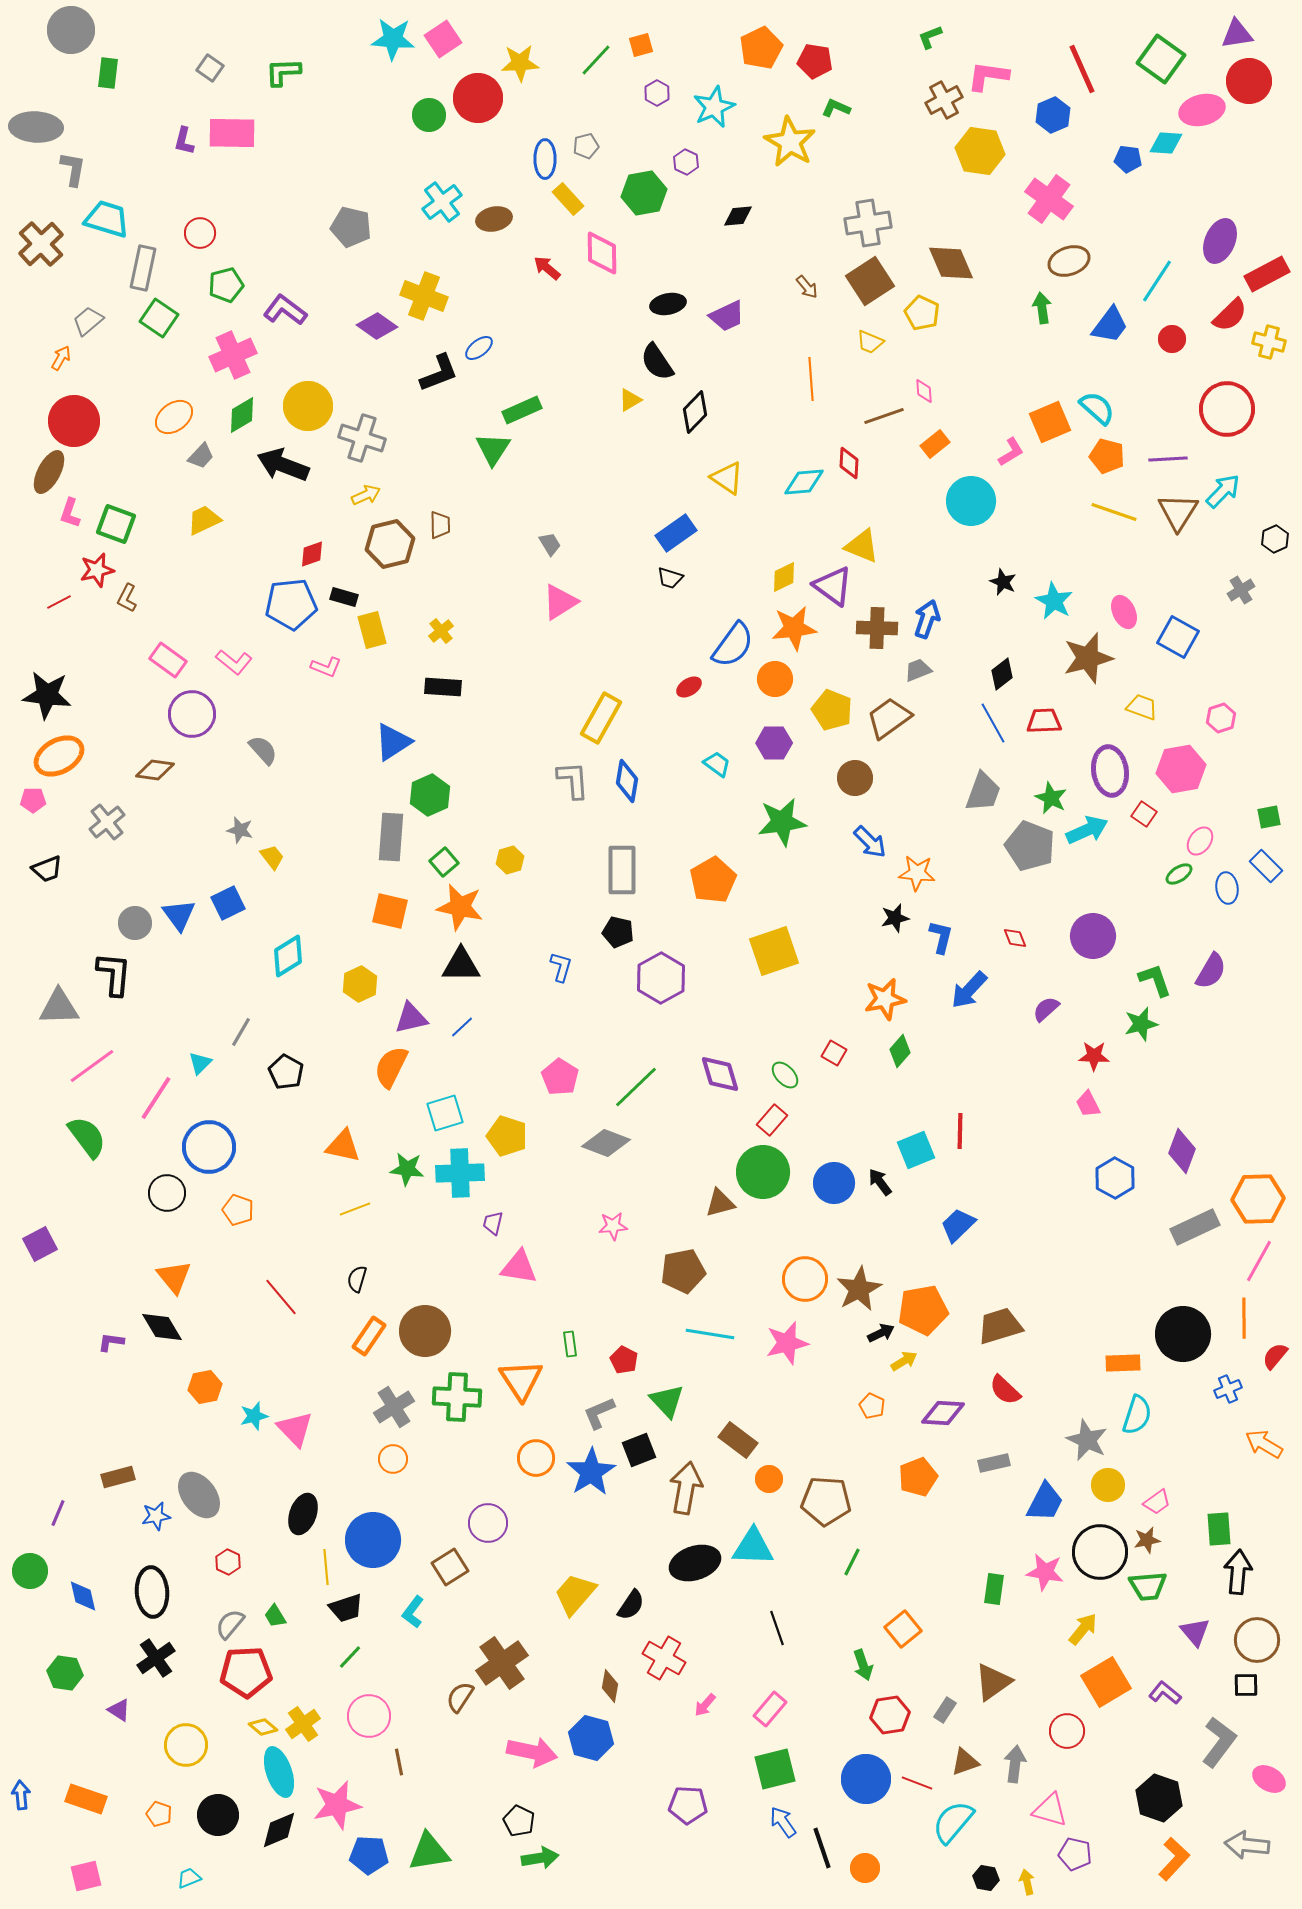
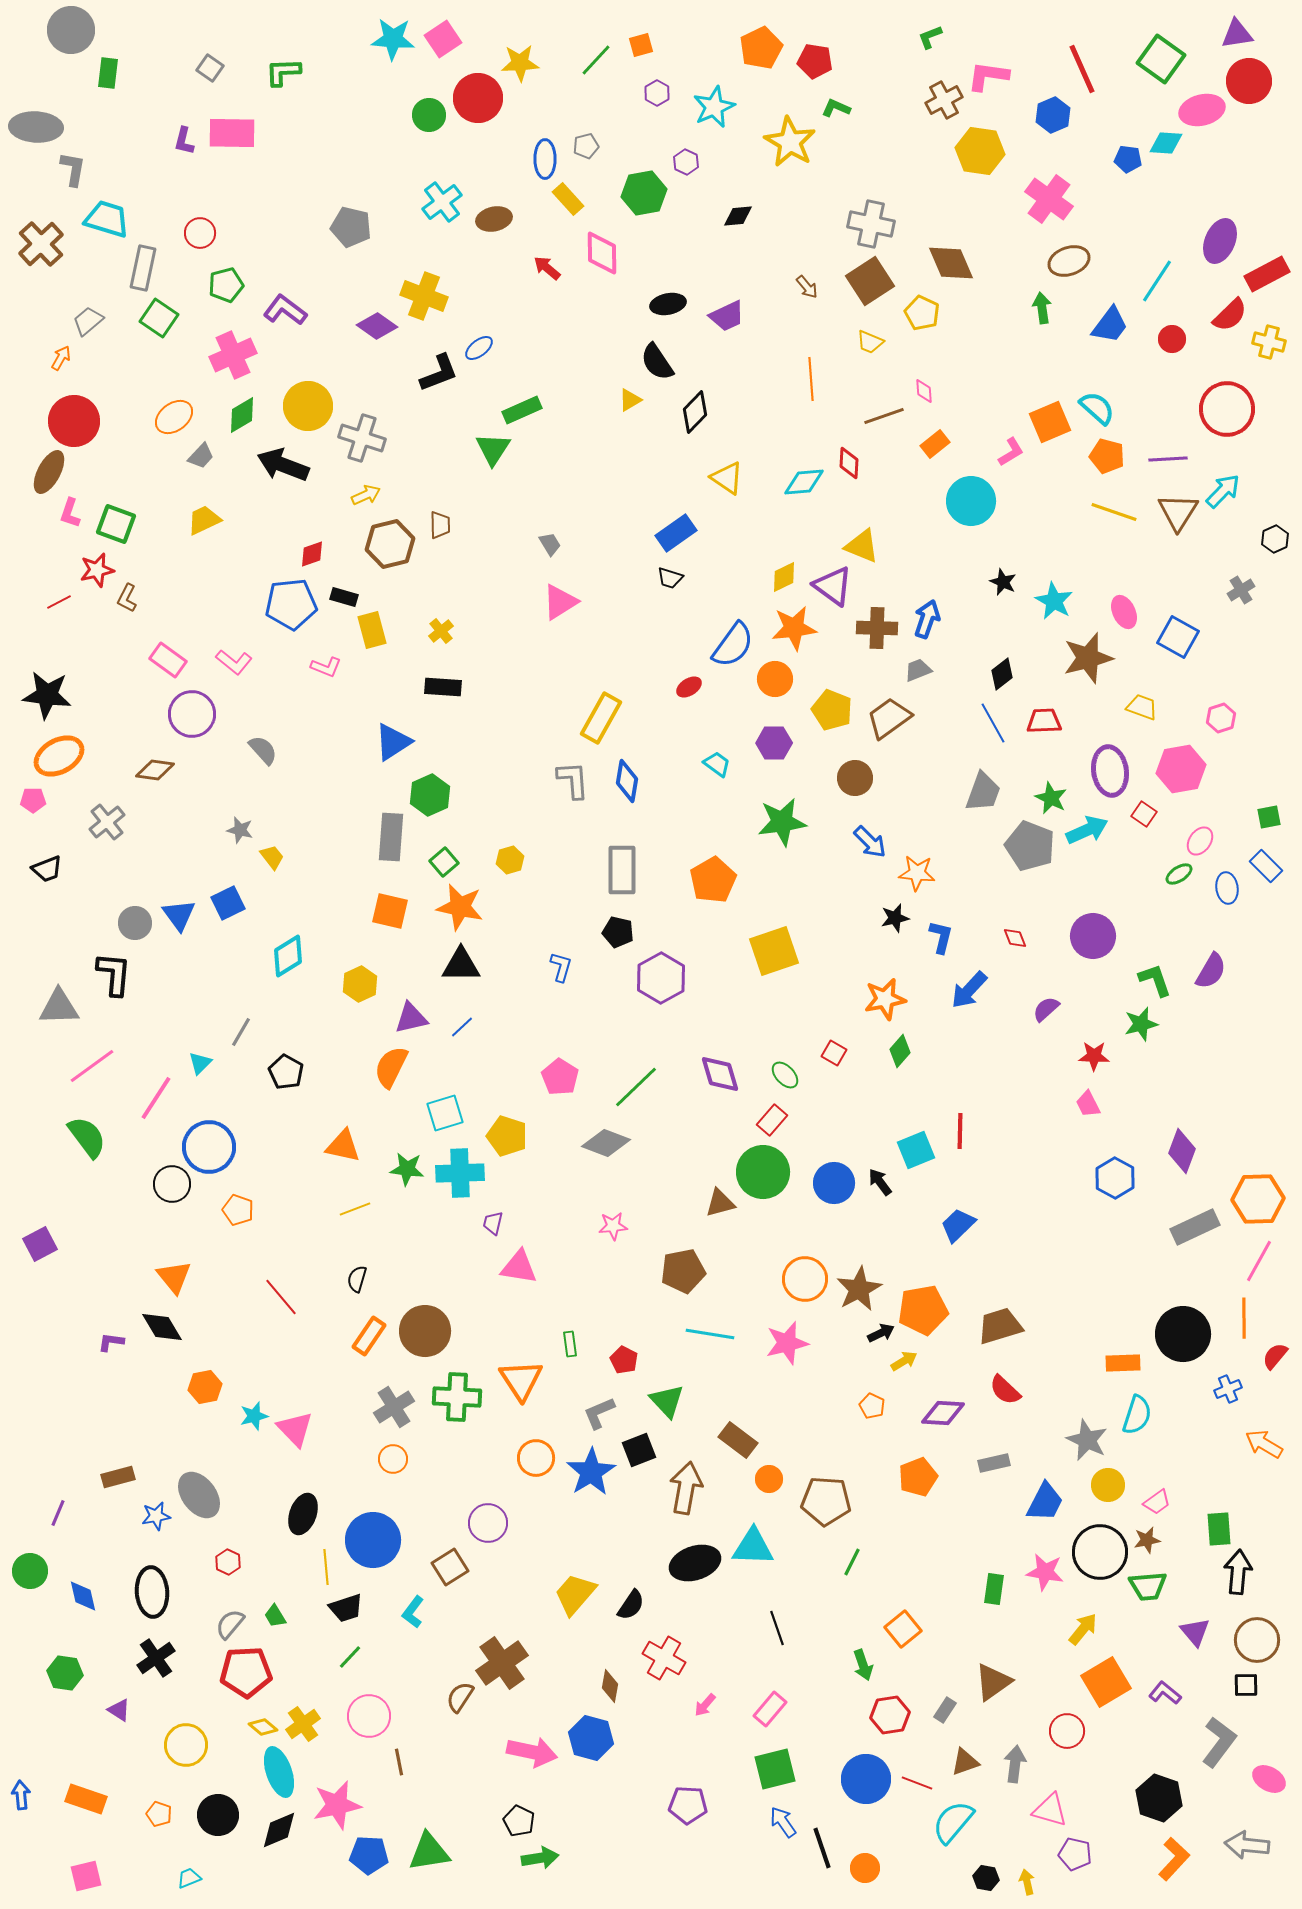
gray cross at (868, 223): moved 3 px right, 1 px down; rotated 21 degrees clockwise
black circle at (167, 1193): moved 5 px right, 9 px up
